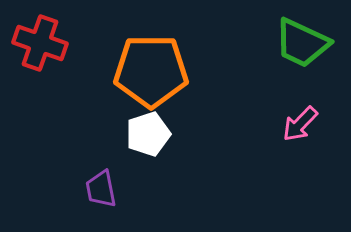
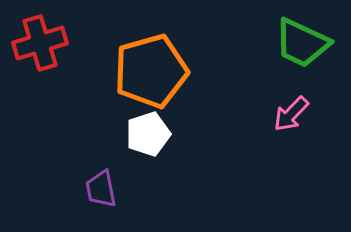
red cross: rotated 36 degrees counterclockwise
orange pentagon: rotated 16 degrees counterclockwise
pink arrow: moved 9 px left, 10 px up
